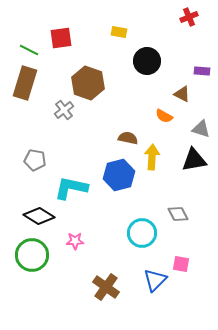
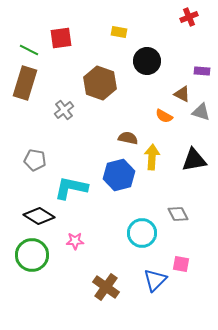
brown hexagon: moved 12 px right
gray triangle: moved 17 px up
